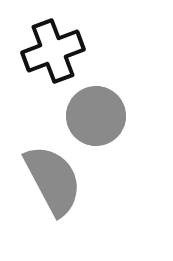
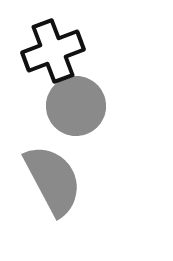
gray circle: moved 20 px left, 10 px up
